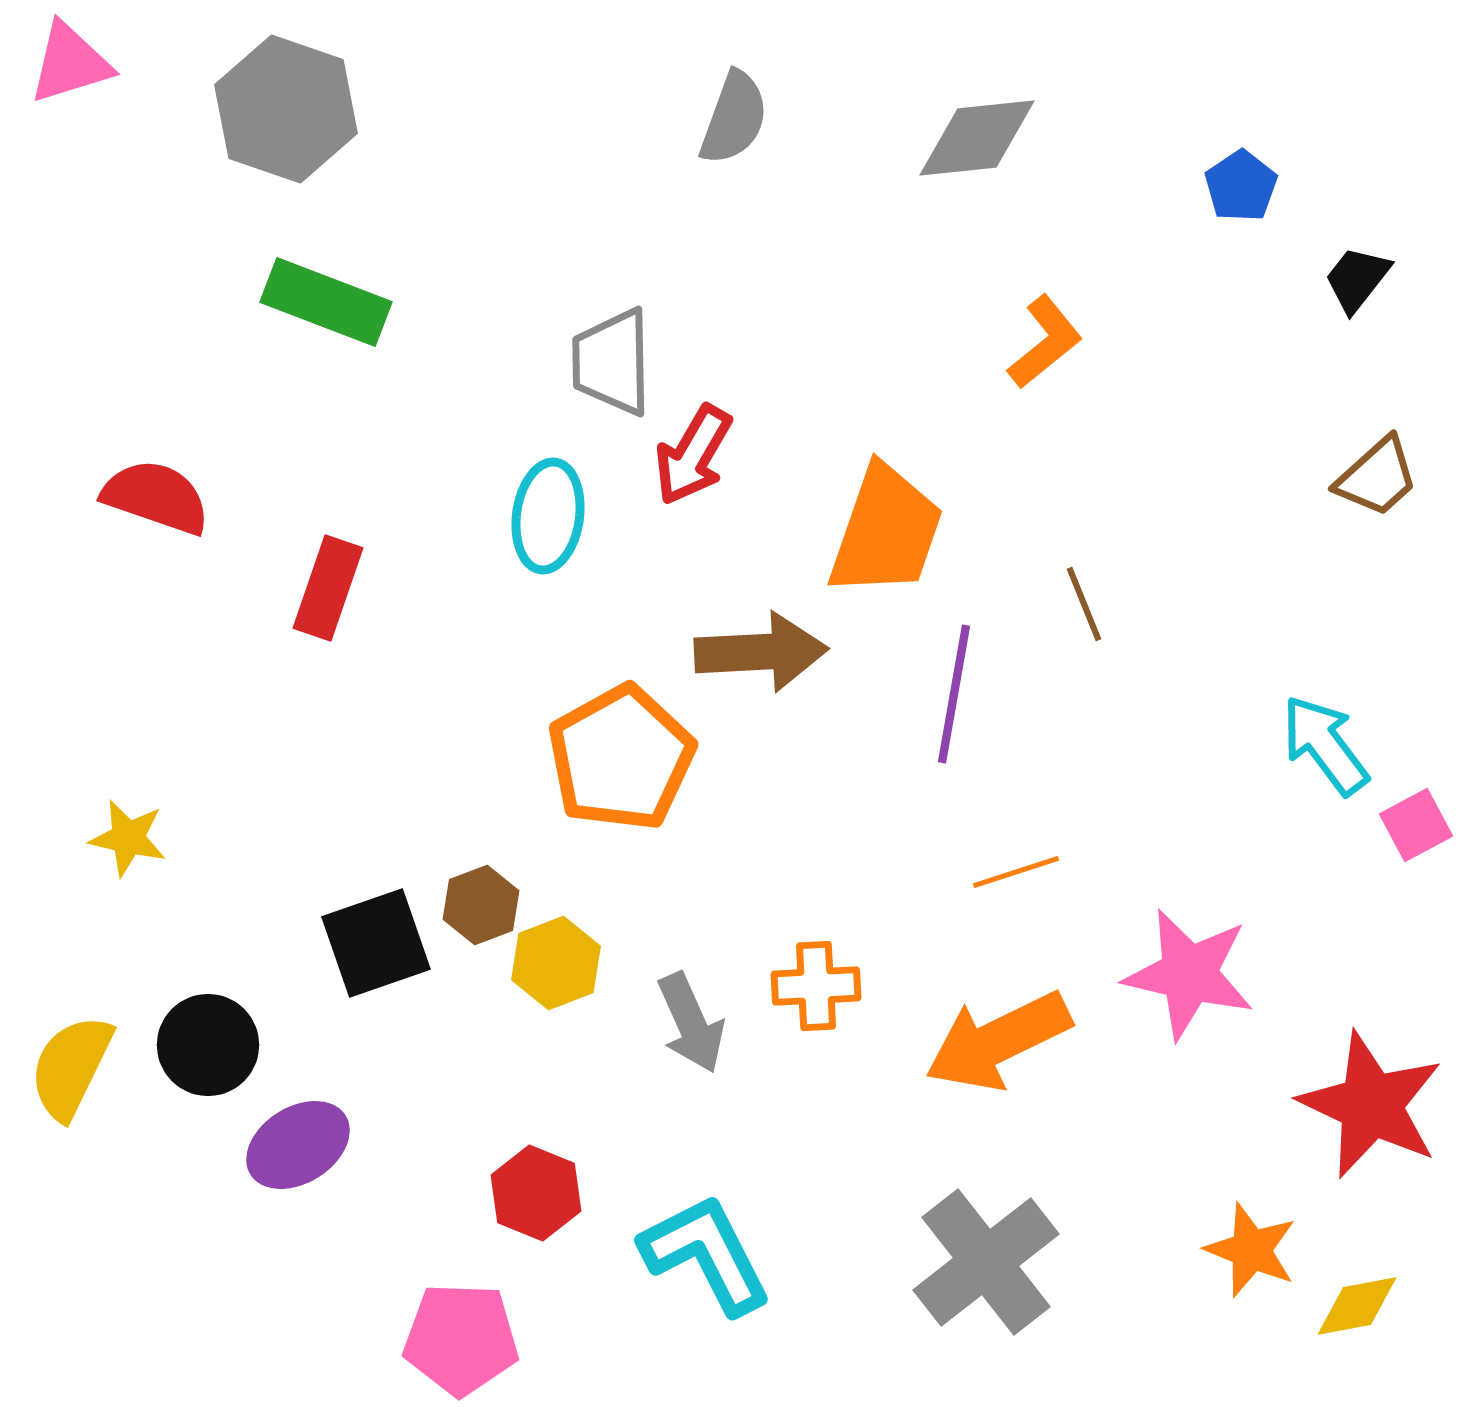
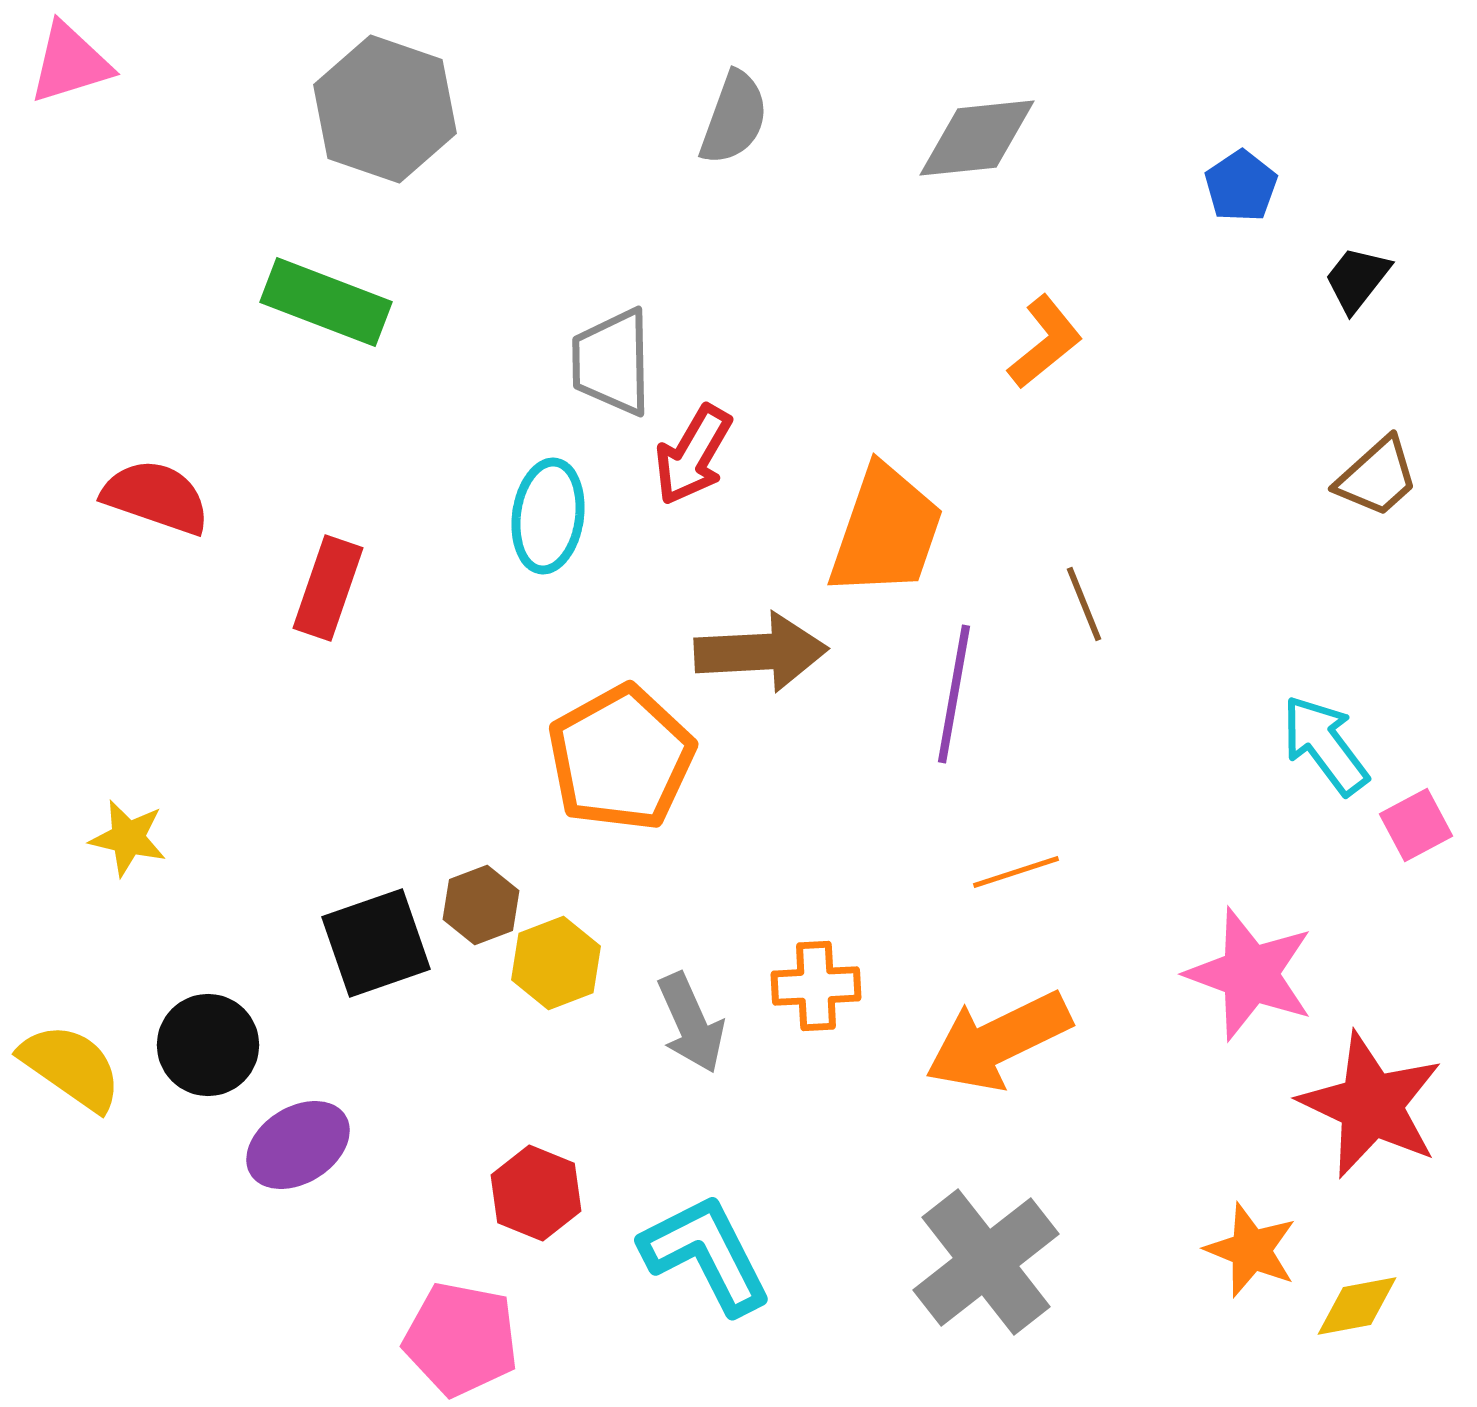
gray hexagon: moved 99 px right
pink star: moved 61 px right; rotated 7 degrees clockwise
yellow semicircle: rotated 99 degrees clockwise
pink pentagon: rotated 9 degrees clockwise
